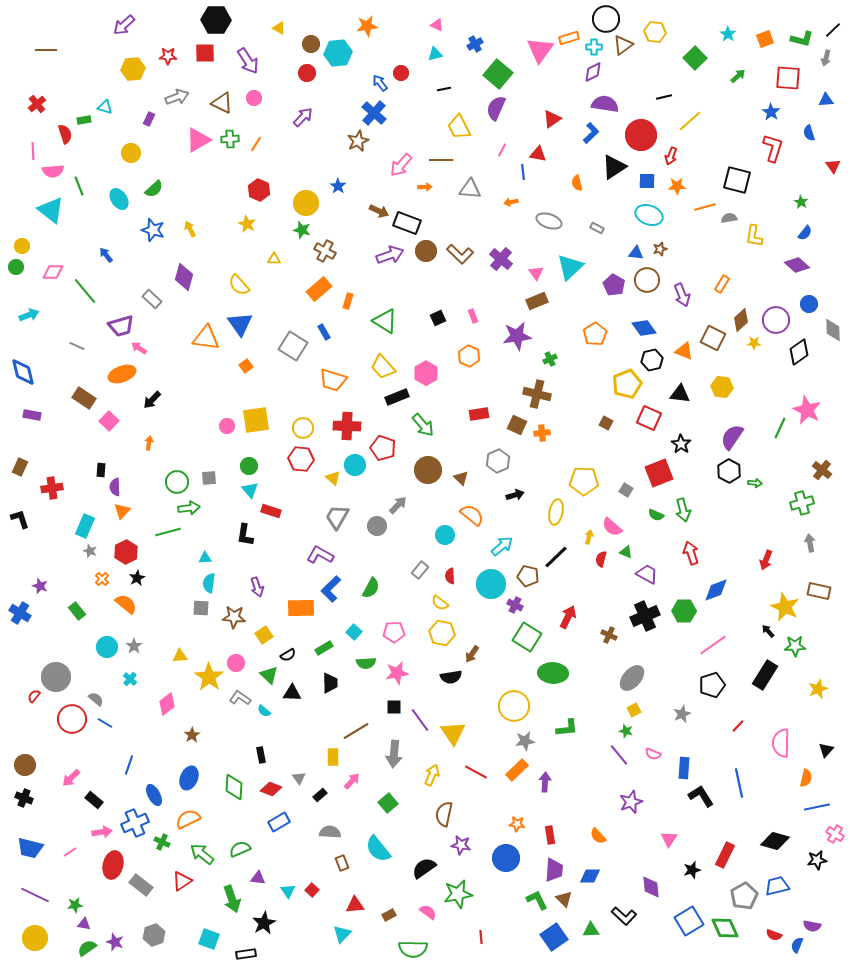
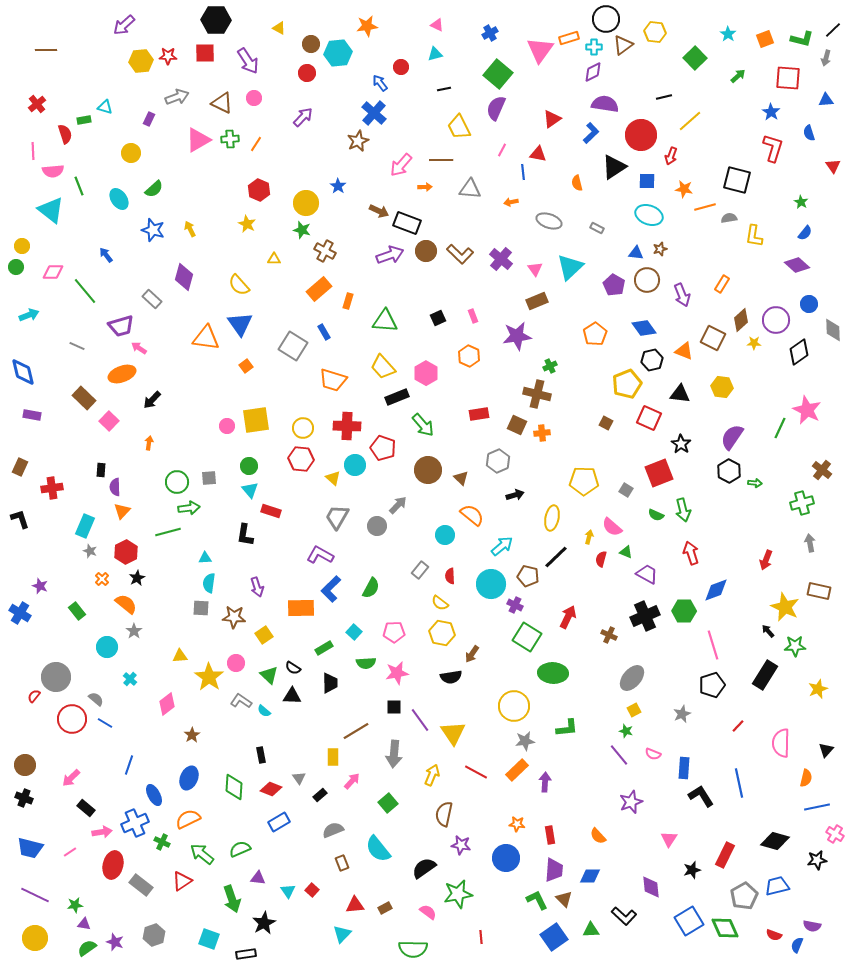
blue cross at (475, 44): moved 15 px right, 11 px up
yellow hexagon at (133, 69): moved 8 px right, 8 px up
red circle at (401, 73): moved 6 px up
orange star at (677, 186): moved 7 px right, 3 px down; rotated 12 degrees clockwise
pink triangle at (536, 273): moved 1 px left, 4 px up
green triangle at (385, 321): rotated 28 degrees counterclockwise
green cross at (550, 359): moved 7 px down
brown rectangle at (84, 398): rotated 10 degrees clockwise
yellow ellipse at (556, 512): moved 4 px left, 6 px down
pink line at (713, 645): rotated 72 degrees counterclockwise
gray star at (134, 646): moved 15 px up
black semicircle at (288, 655): moved 5 px right, 13 px down; rotated 63 degrees clockwise
black triangle at (292, 693): moved 3 px down
gray L-shape at (240, 698): moved 1 px right, 3 px down
black rectangle at (94, 800): moved 8 px left, 8 px down
gray semicircle at (330, 832): moved 3 px right, 2 px up; rotated 25 degrees counterclockwise
brown rectangle at (389, 915): moved 4 px left, 7 px up
